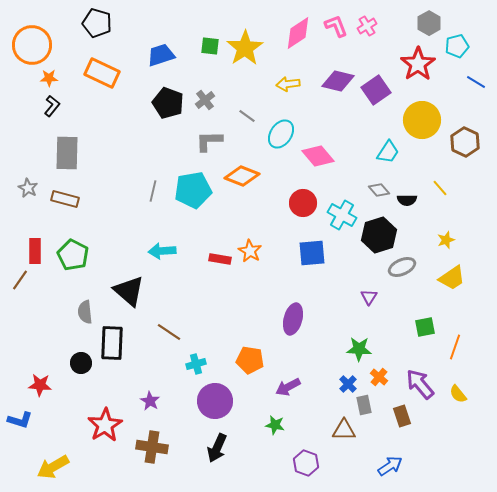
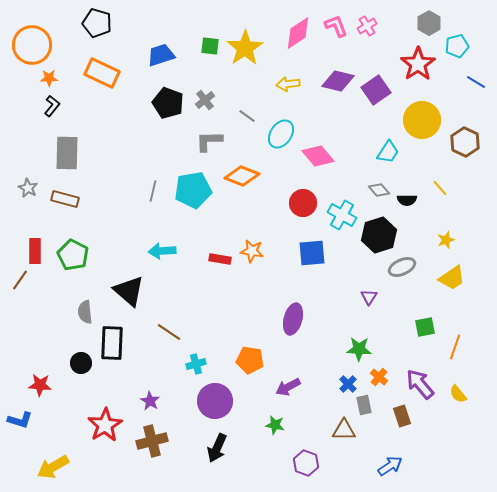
orange star at (250, 251): moved 2 px right; rotated 20 degrees counterclockwise
brown cross at (152, 447): moved 6 px up; rotated 24 degrees counterclockwise
